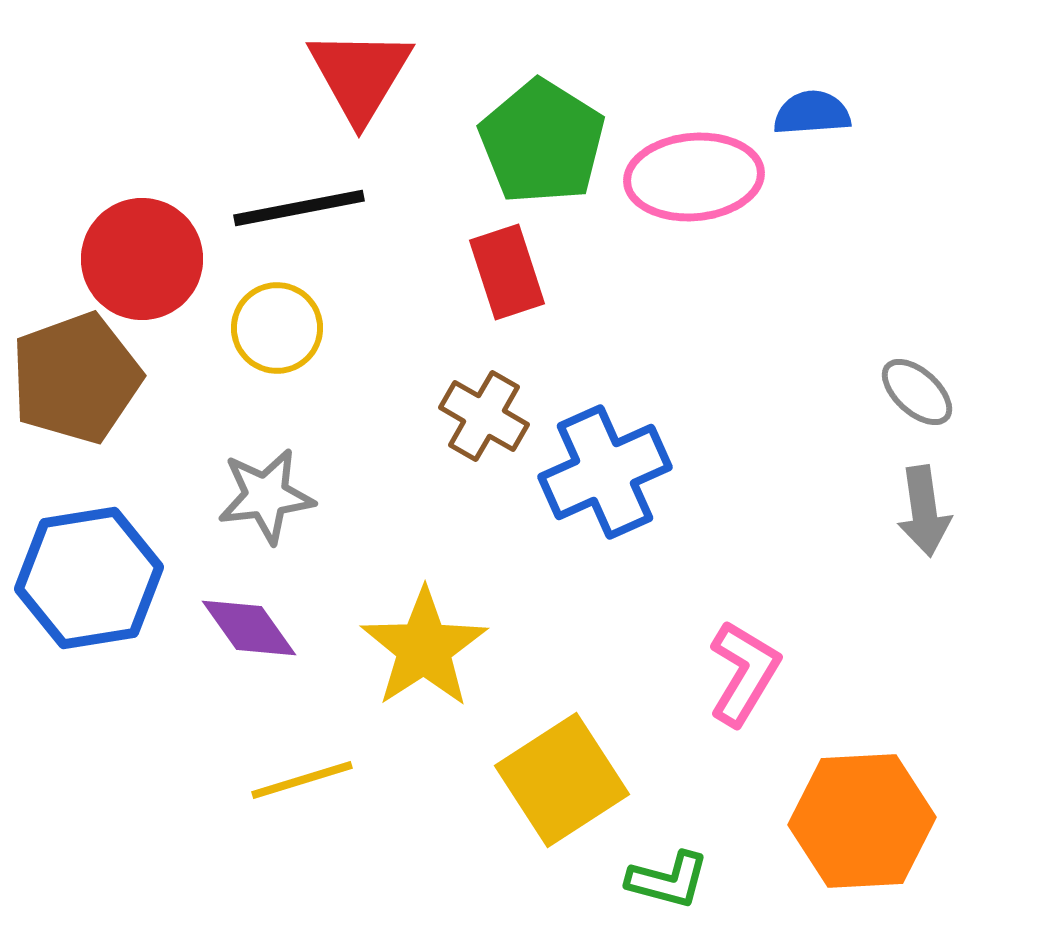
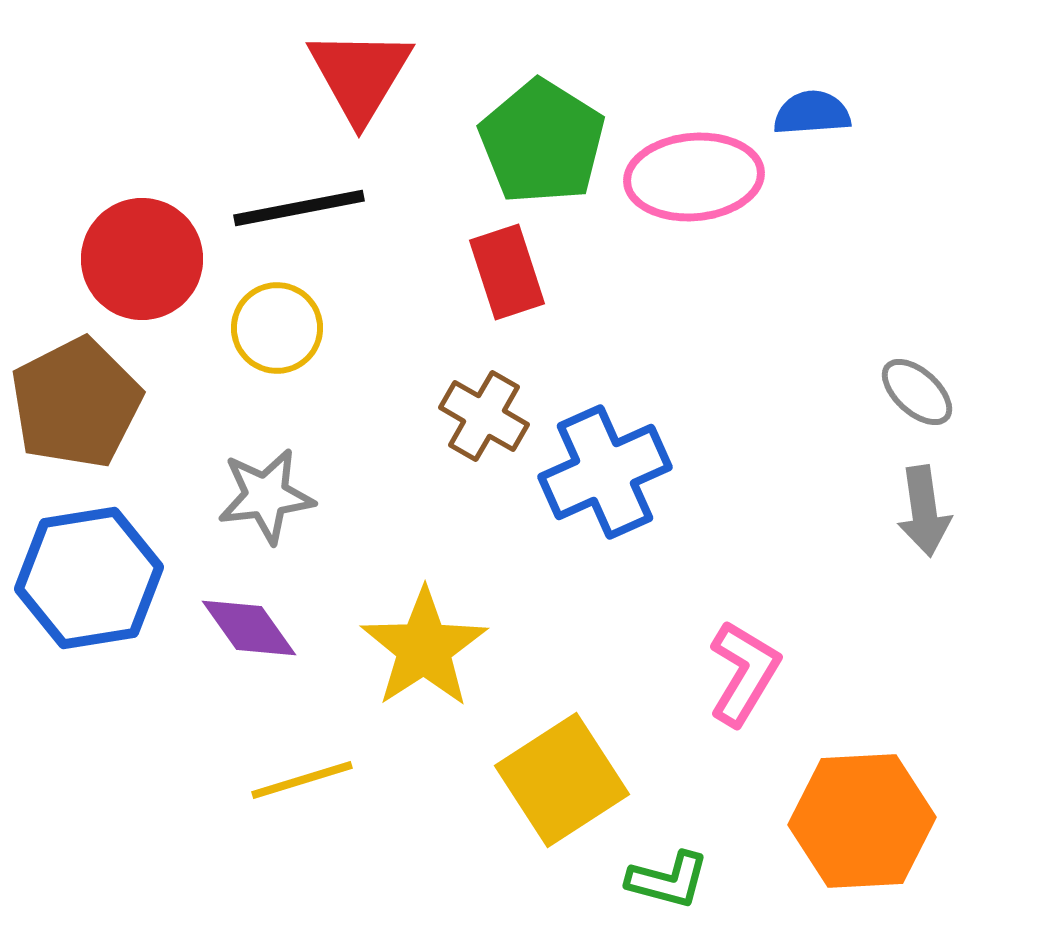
brown pentagon: moved 25 px down; rotated 7 degrees counterclockwise
